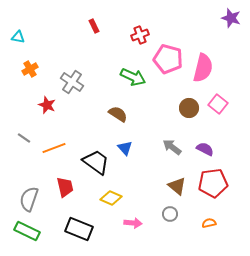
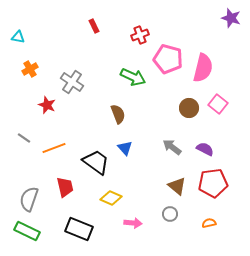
brown semicircle: rotated 36 degrees clockwise
